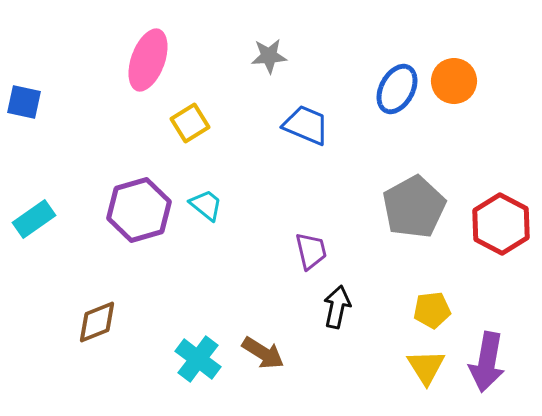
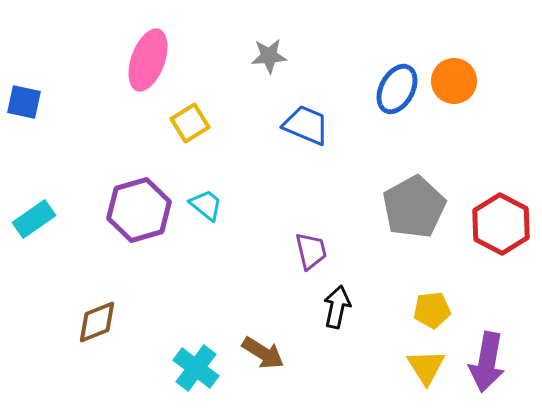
cyan cross: moved 2 px left, 9 px down
